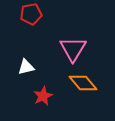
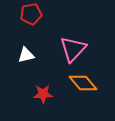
pink triangle: rotated 12 degrees clockwise
white triangle: moved 12 px up
red star: moved 2 px up; rotated 24 degrees clockwise
